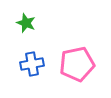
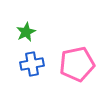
green star: moved 9 px down; rotated 24 degrees clockwise
